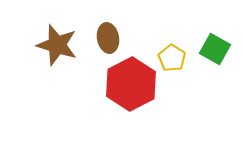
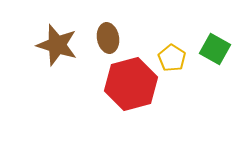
red hexagon: rotated 12 degrees clockwise
